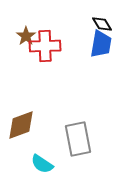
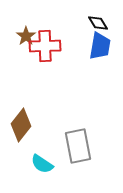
black diamond: moved 4 px left, 1 px up
blue trapezoid: moved 1 px left, 2 px down
brown diamond: rotated 32 degrees counterclockwise
gray rectangle: moved 7 px down
